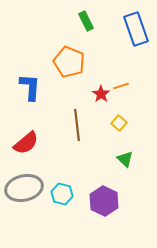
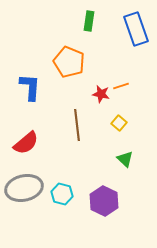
green rectangle: moved 3 px right; rotated 36 degrees clockwise
red star: rotated 24 degrees counterclockwise
